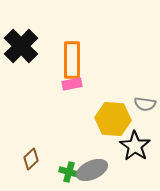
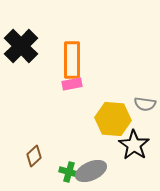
black star: moved 1 px left, 1 px up
brown diamond: moved 3 px right, 3 px up
gray ellipse: moved 1 px left, 1 px down
